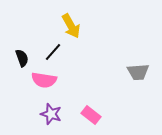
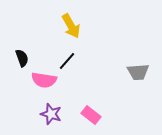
black line: moved 14 px right, 9 px down
